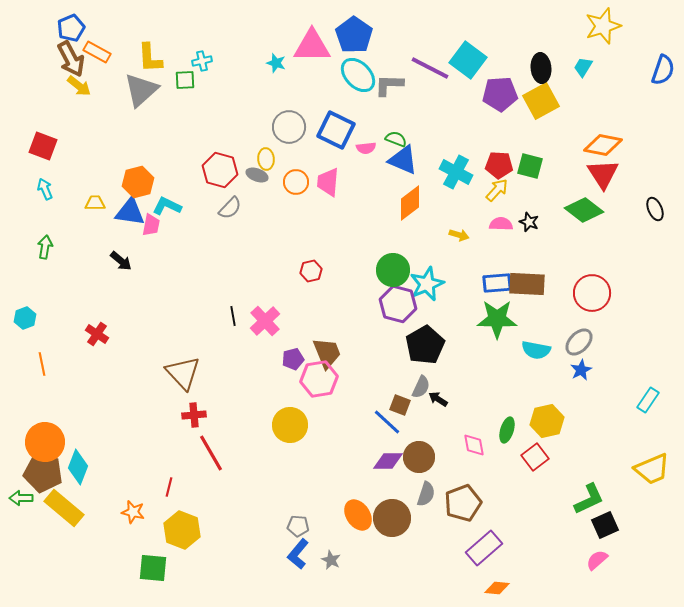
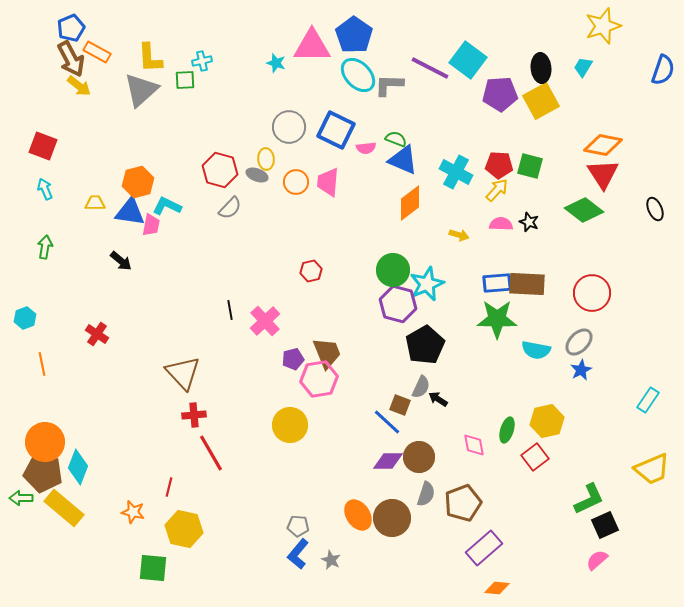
black line at (233, 316): moved 3 px left, 6 px up
yellow hexagon at (182, 530): moved 2 px right, 1 px up; rotated 9 degrees counterclockwise
